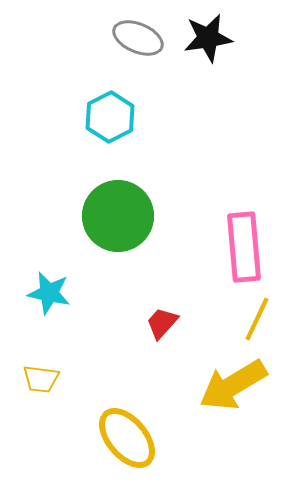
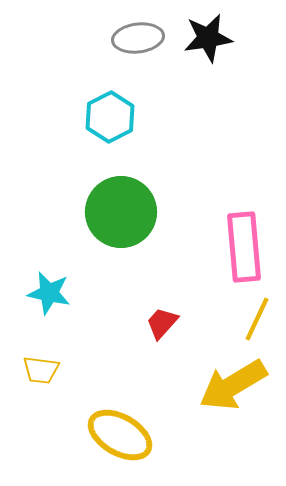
gray ellipse: rotated 30 degrees counterclockwise
green circle: moved 3 px right, 4 px up
yellow trapezoid: moved 9 px up
yellow ellipse: moved 7 px left, 3 px up; rotated 20 degrees counterclockwise
